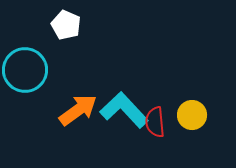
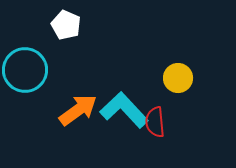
yellow circle: moved 14 px left, 37 px up
